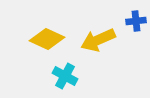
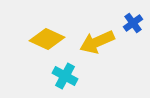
blue cross: moved 3 px left, 2 px down; rotated 30 degrees counterclockwise
yellow arrow: moved 1 px left, 2 px down
